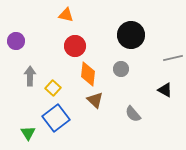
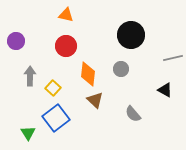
red circle: moved 9 px left
